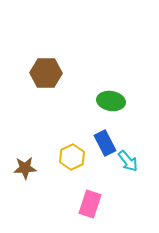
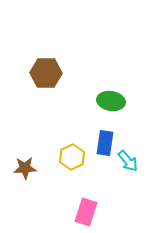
blue rectangle: rotated 35 degrees clockwise
pink rectangle: moved 4 px left, 8 px down
